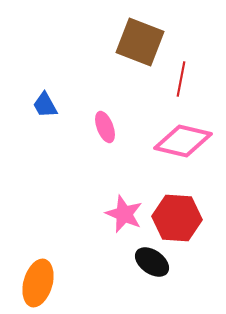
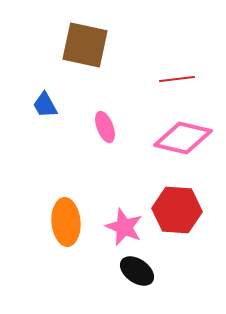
brown square: moved 55 px left, 3 px down; rotated 9 degrees counterclockwise
red line: moved 4 px left; rotated 72 degrees clockwise
pink diamond: moved 3 px up
pink star: moved 13 px down
red hexagon: moved 8 px up
black ellipse: moved 15 px left, 9 px down
orange ellipse: moved 28 px right, 61 px up; rotated 21 degrees counterclockwise
